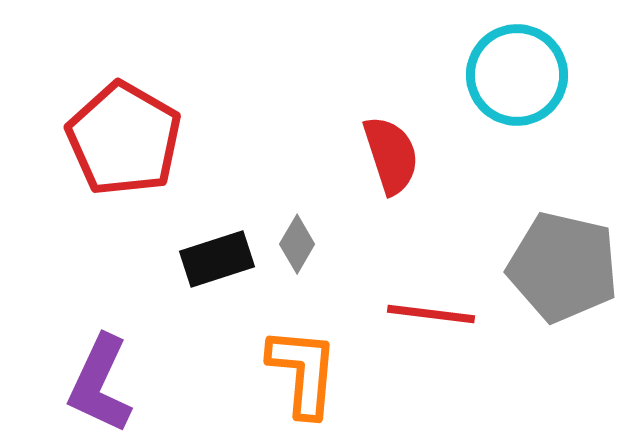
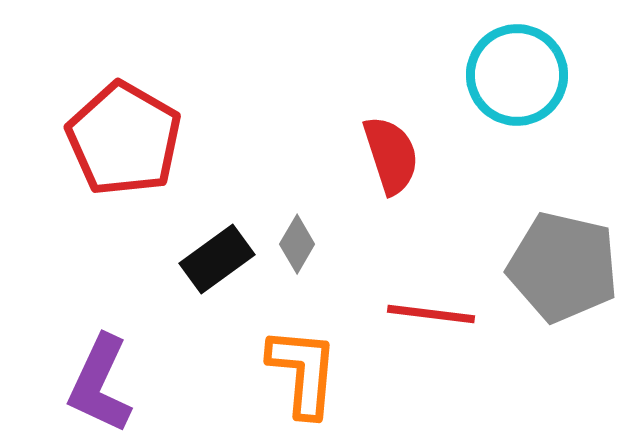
black rectangle: rotated 18 degrees counterclockwise
